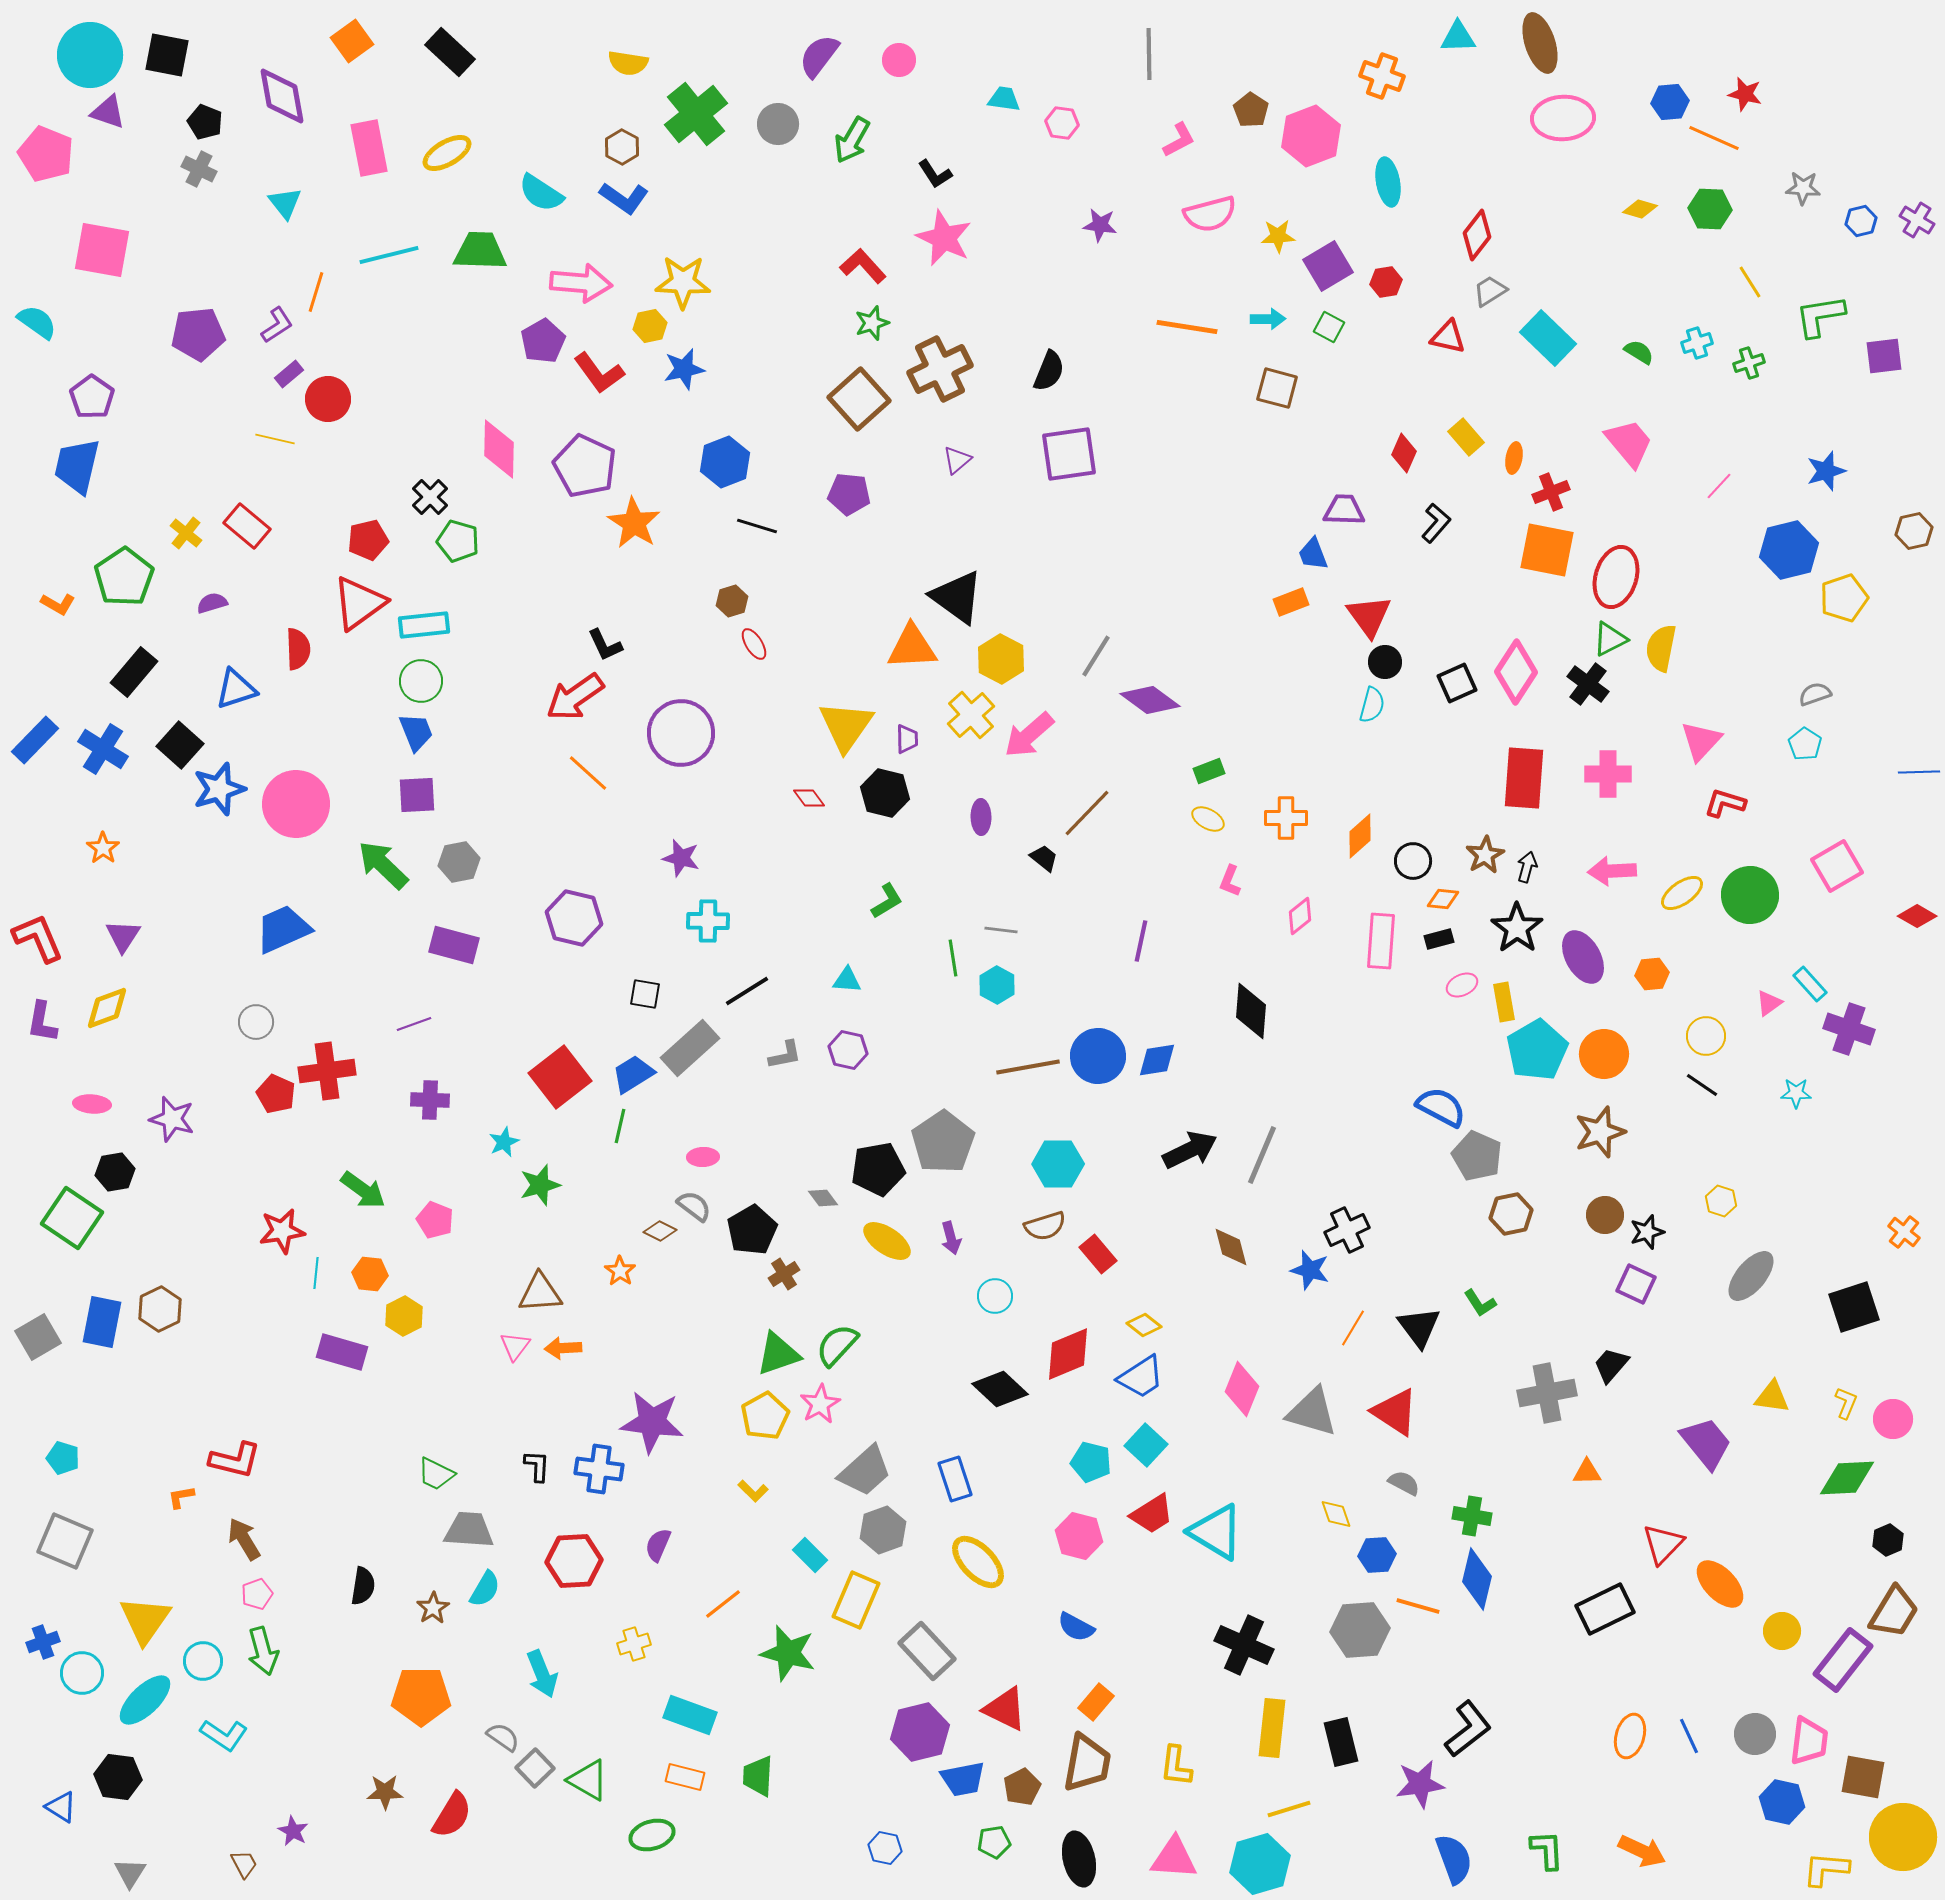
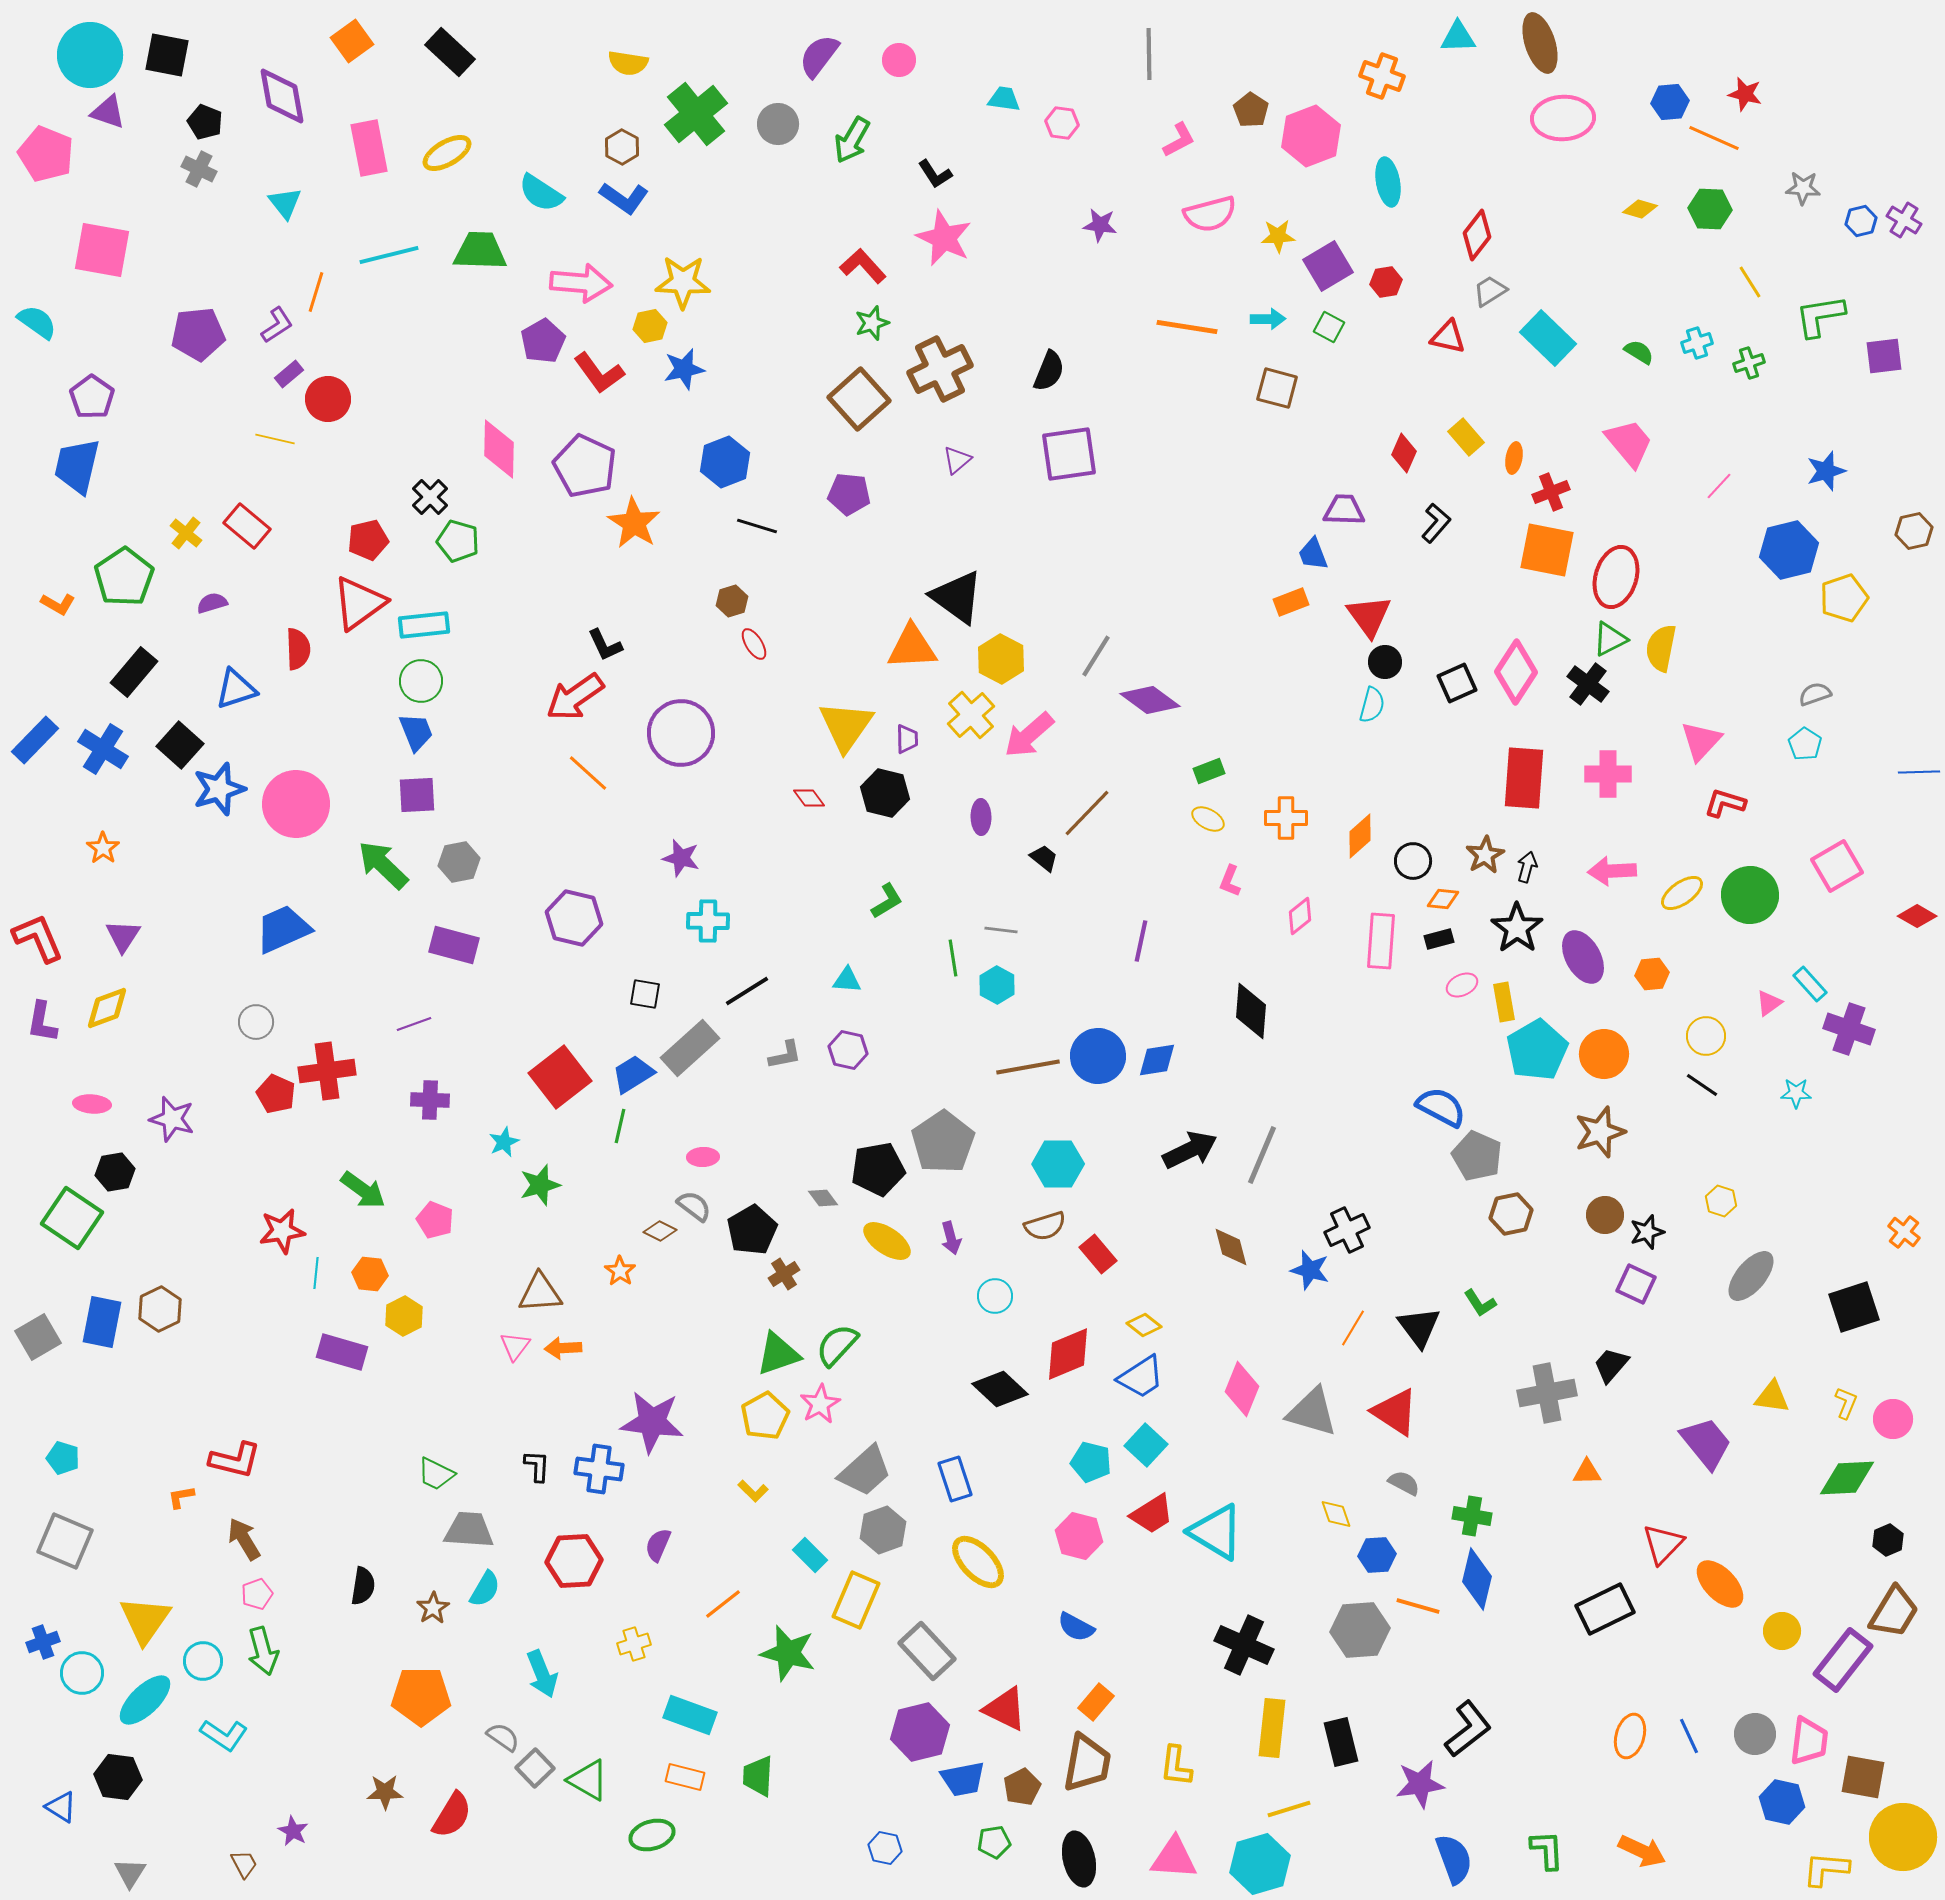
purple cross at (1917, 220): moved 13 px left
